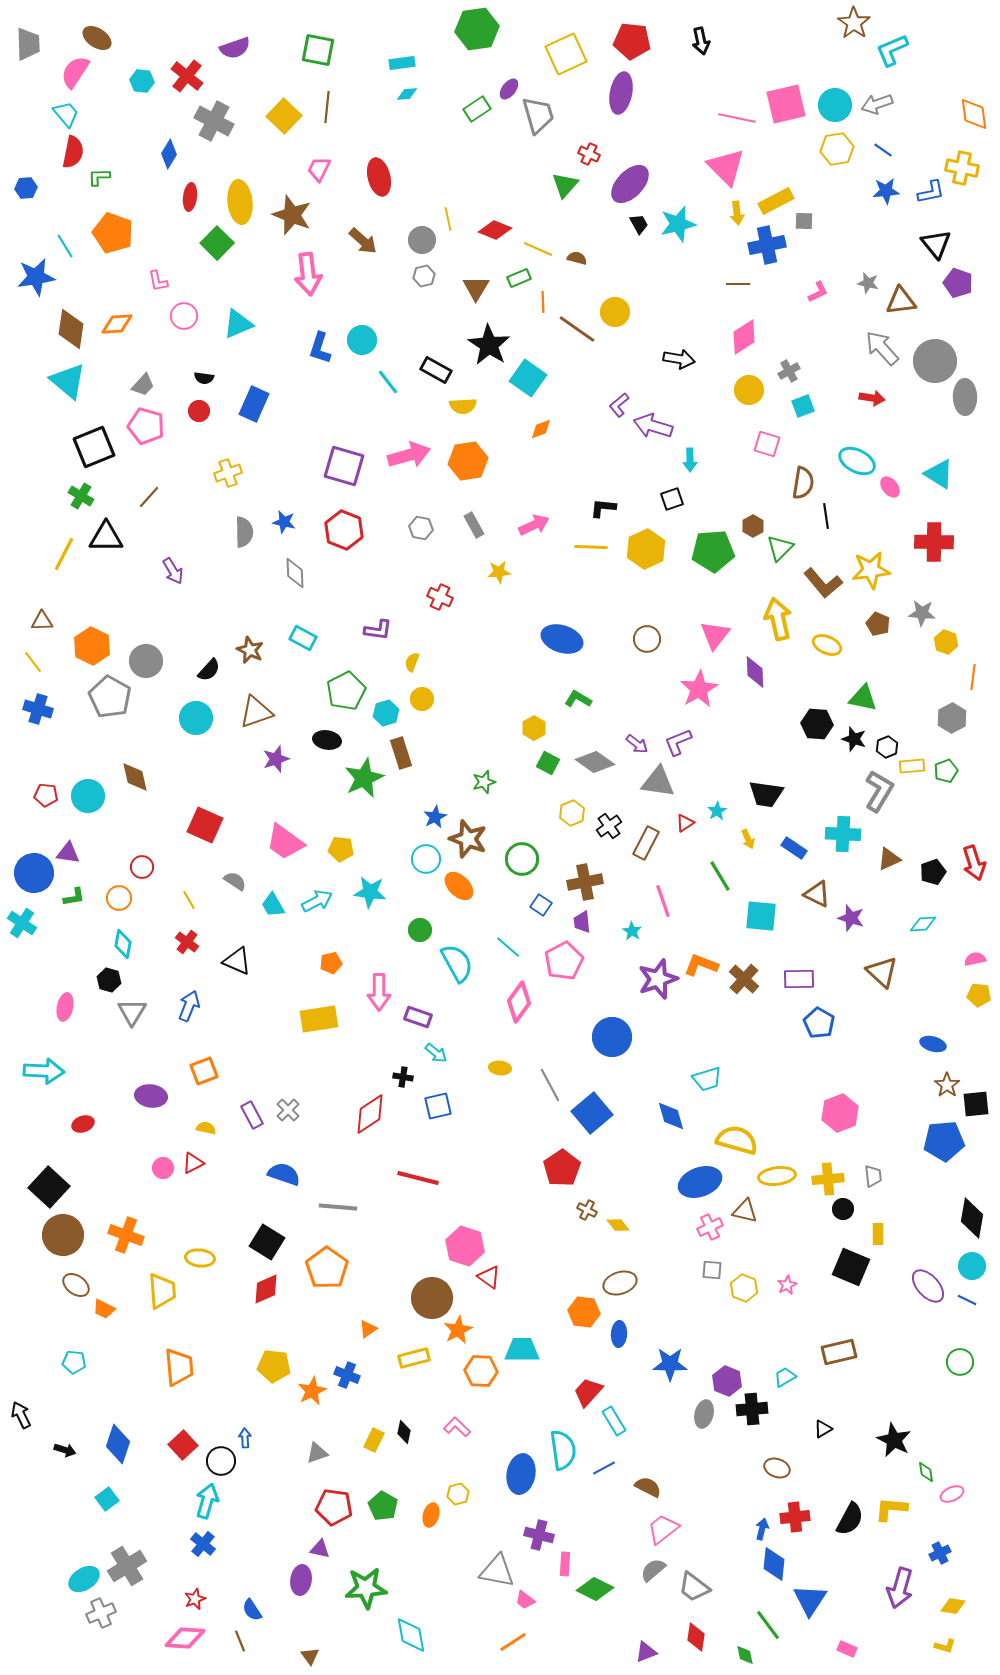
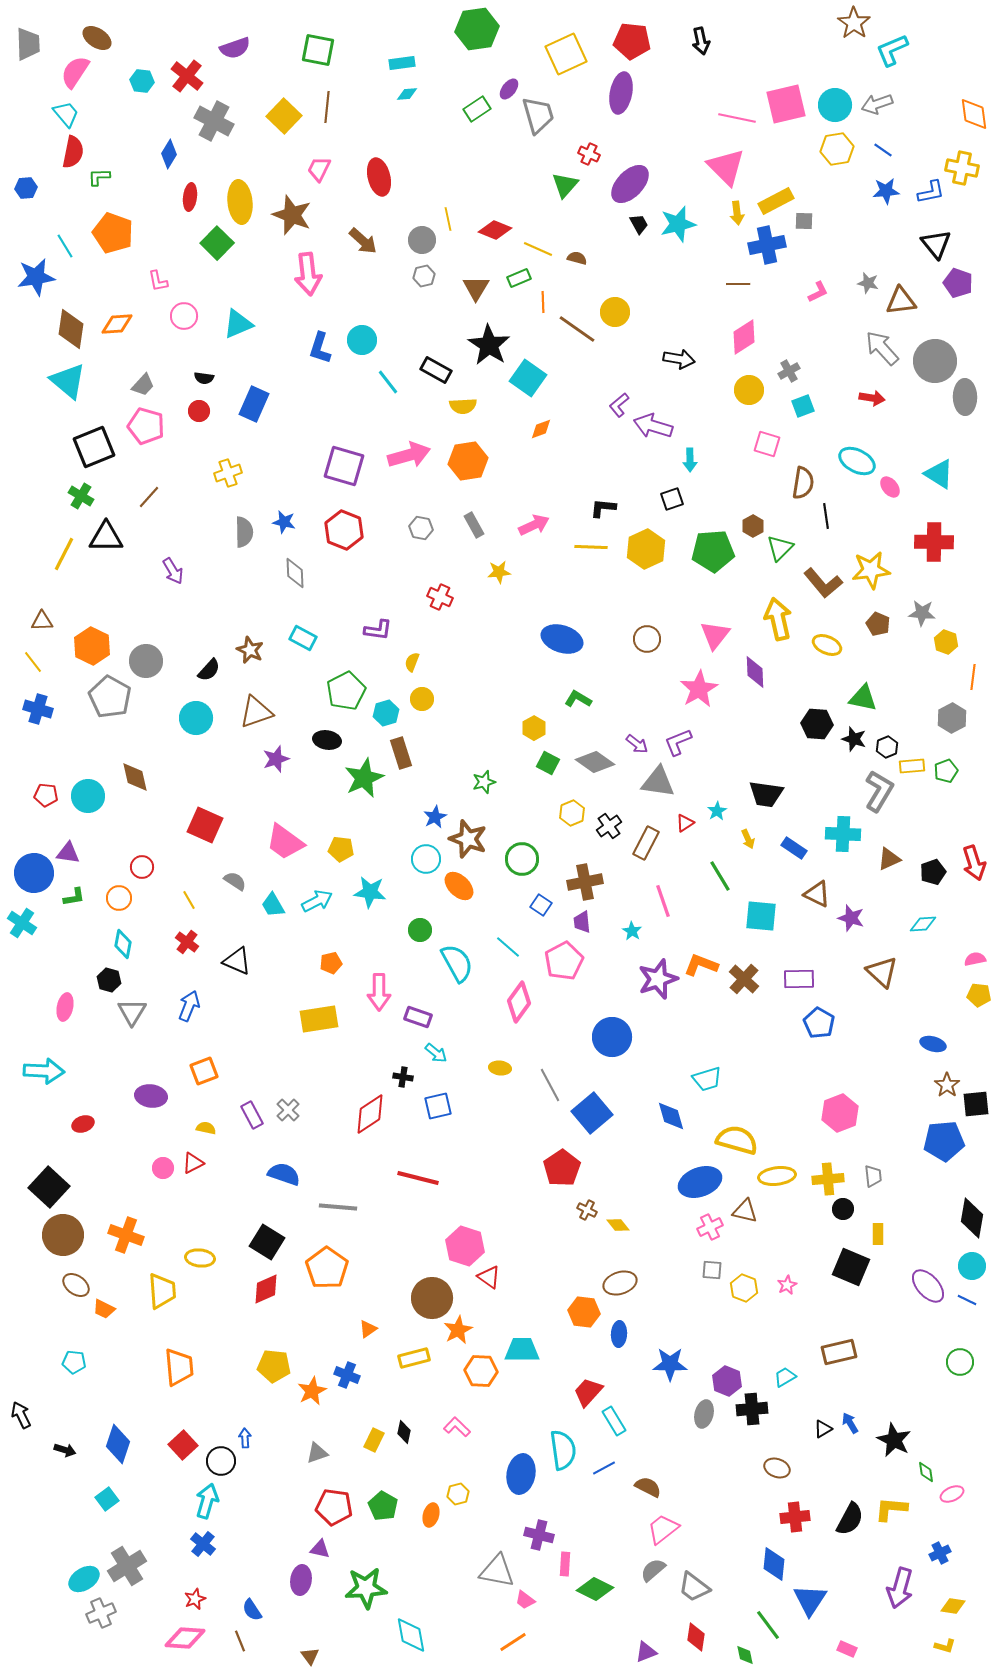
blue arrow at (762, 1529): moved 88 px right, 106 px up; rotated 45 degrees counterclockwise
